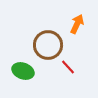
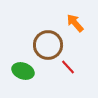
orange arrow: moved 2 px left, 1 px up; rotated 66 degrees counterclockwise
